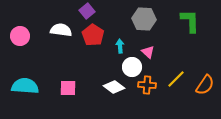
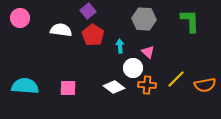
purple square: moved 1 px right
pink circle: moved 18 px up
white circle: moved 1 px right, 1 px down
orange semicircle: rotated 45 degrees clockwise
